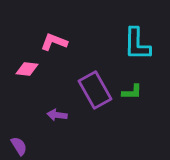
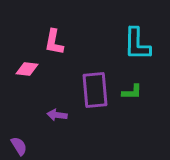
pink L-shape: rotated 100 degrees counterclockwise
purple rectangle: rotated 24 degrees clockwise
